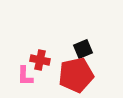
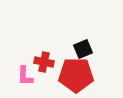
red cross: moved 4 px right, 2 px down
red pentagon: rotated 12 degrees clockwise
